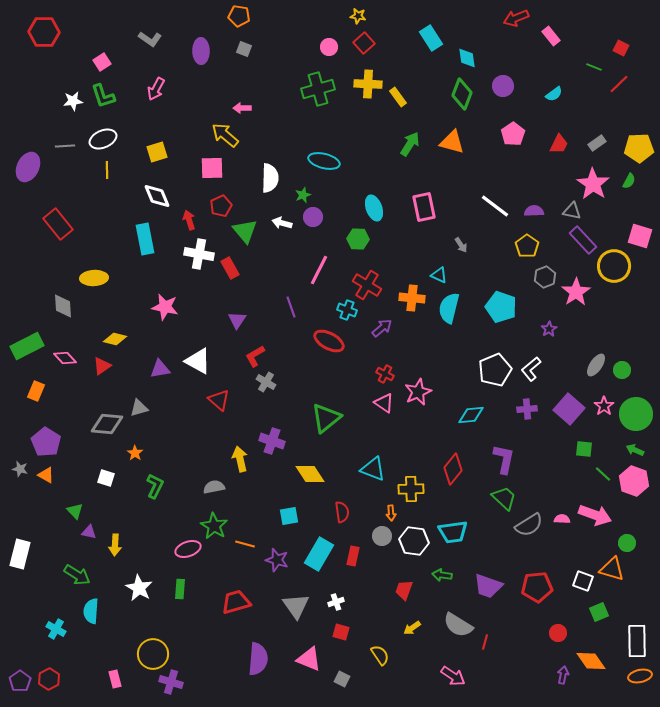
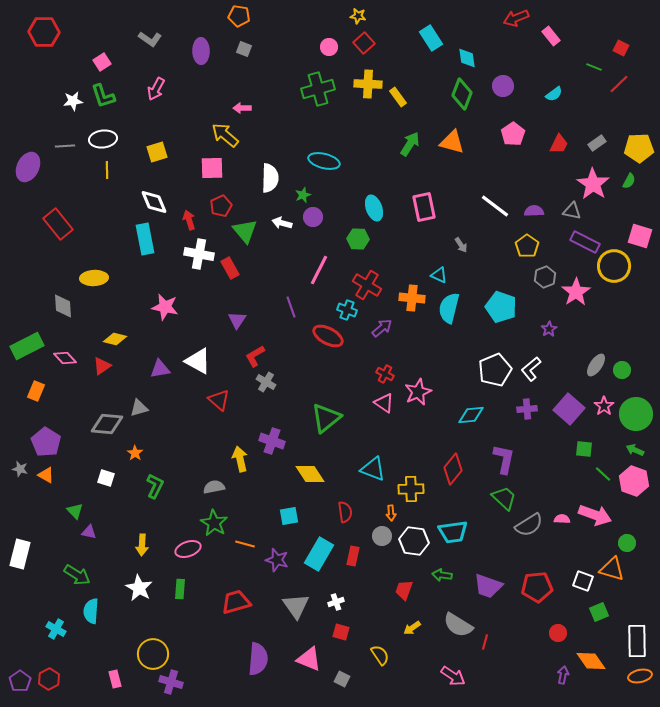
white ellipse at (103, 139): rotated 16 degrees clockwise
white diamond at (157, 196): moved 3 px left, 6 px down
purple rectangle at (583, 240): moved 2 px right, 2 px down; rotated 20 degrees counterclockwise
red ellipse at (329, 341): moved 1 px left, 5 px up
red semicircle at (342, 512): moved 3 px right
green star at (214, 526): moved 3 px up
yellow arrow at (115, 545): moved 27 px right
